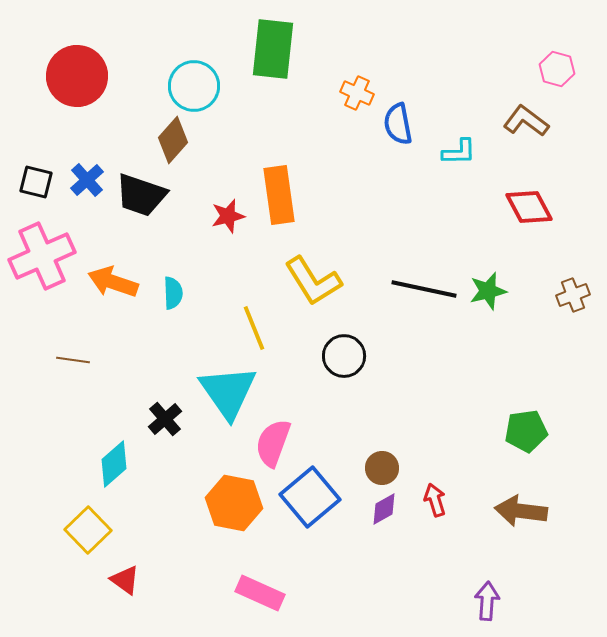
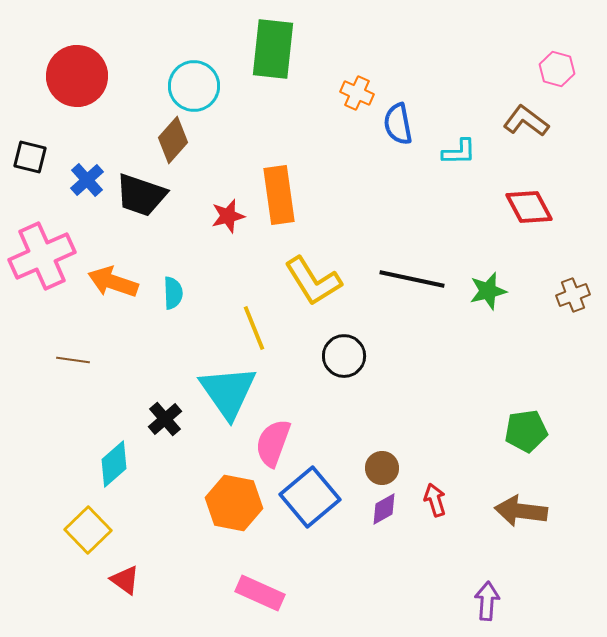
black square: moved 6 px left, 25 px up
black line: moved 12 px left, 10 px up
